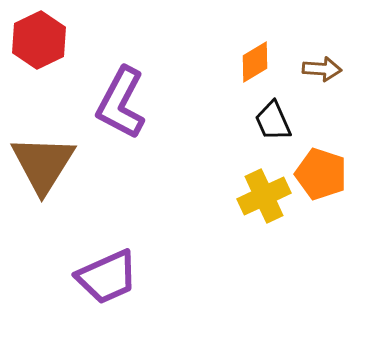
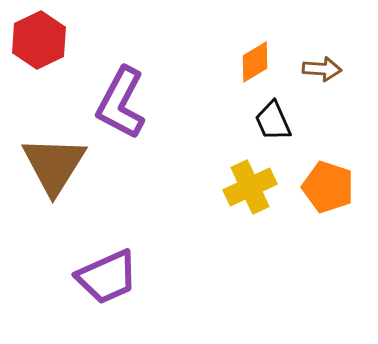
brown triangle: moved 11 px right, 1 px down
orange pentagon: moved 7 px right, 13 px down
yellow cross: moved 14 px left, 9 px up
